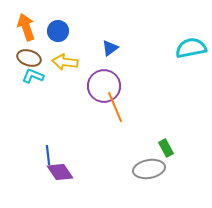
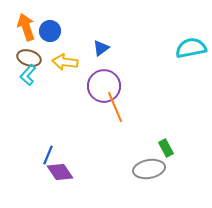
blue circle: moved 8 px left
blue triangle: moved 9 px left
cyan L-shape: moved 5 px left, 1 px up; rotated 70 degrees counterclockwise
blue line: rotated 30 degrees clockwise
